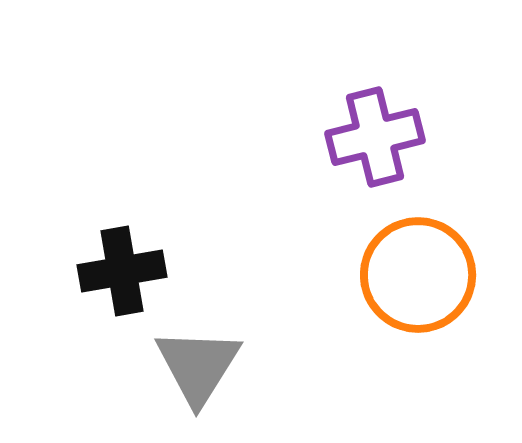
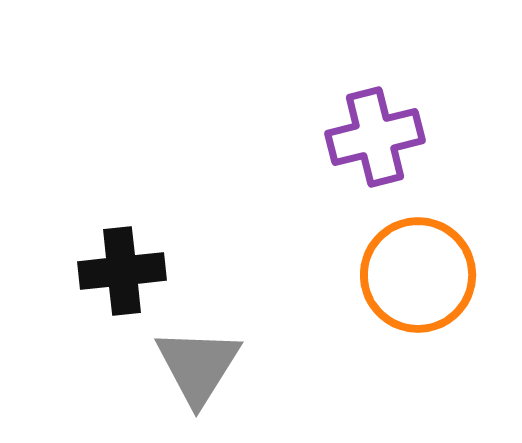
black cross: rotated 4 degrees clockwise
